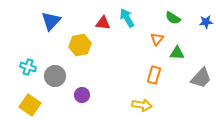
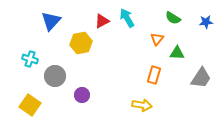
red triangle: moved 1 px left, 2 px up; rotated 35 degrees counterclockwise
yellow hexagon: moved 1 px right, 2 px up
cyan cross: moved 2 px right, 8 px up
gray trapezoid: rotated 10 degrees counterclockwise
